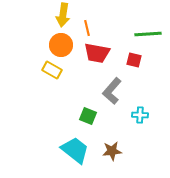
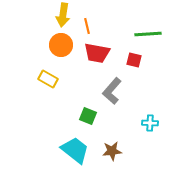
orange line: moved 2 px up
yellow rectangle: moved 4 px left, 9 px down
cyan cross: moved 10 px right, 8 px down
